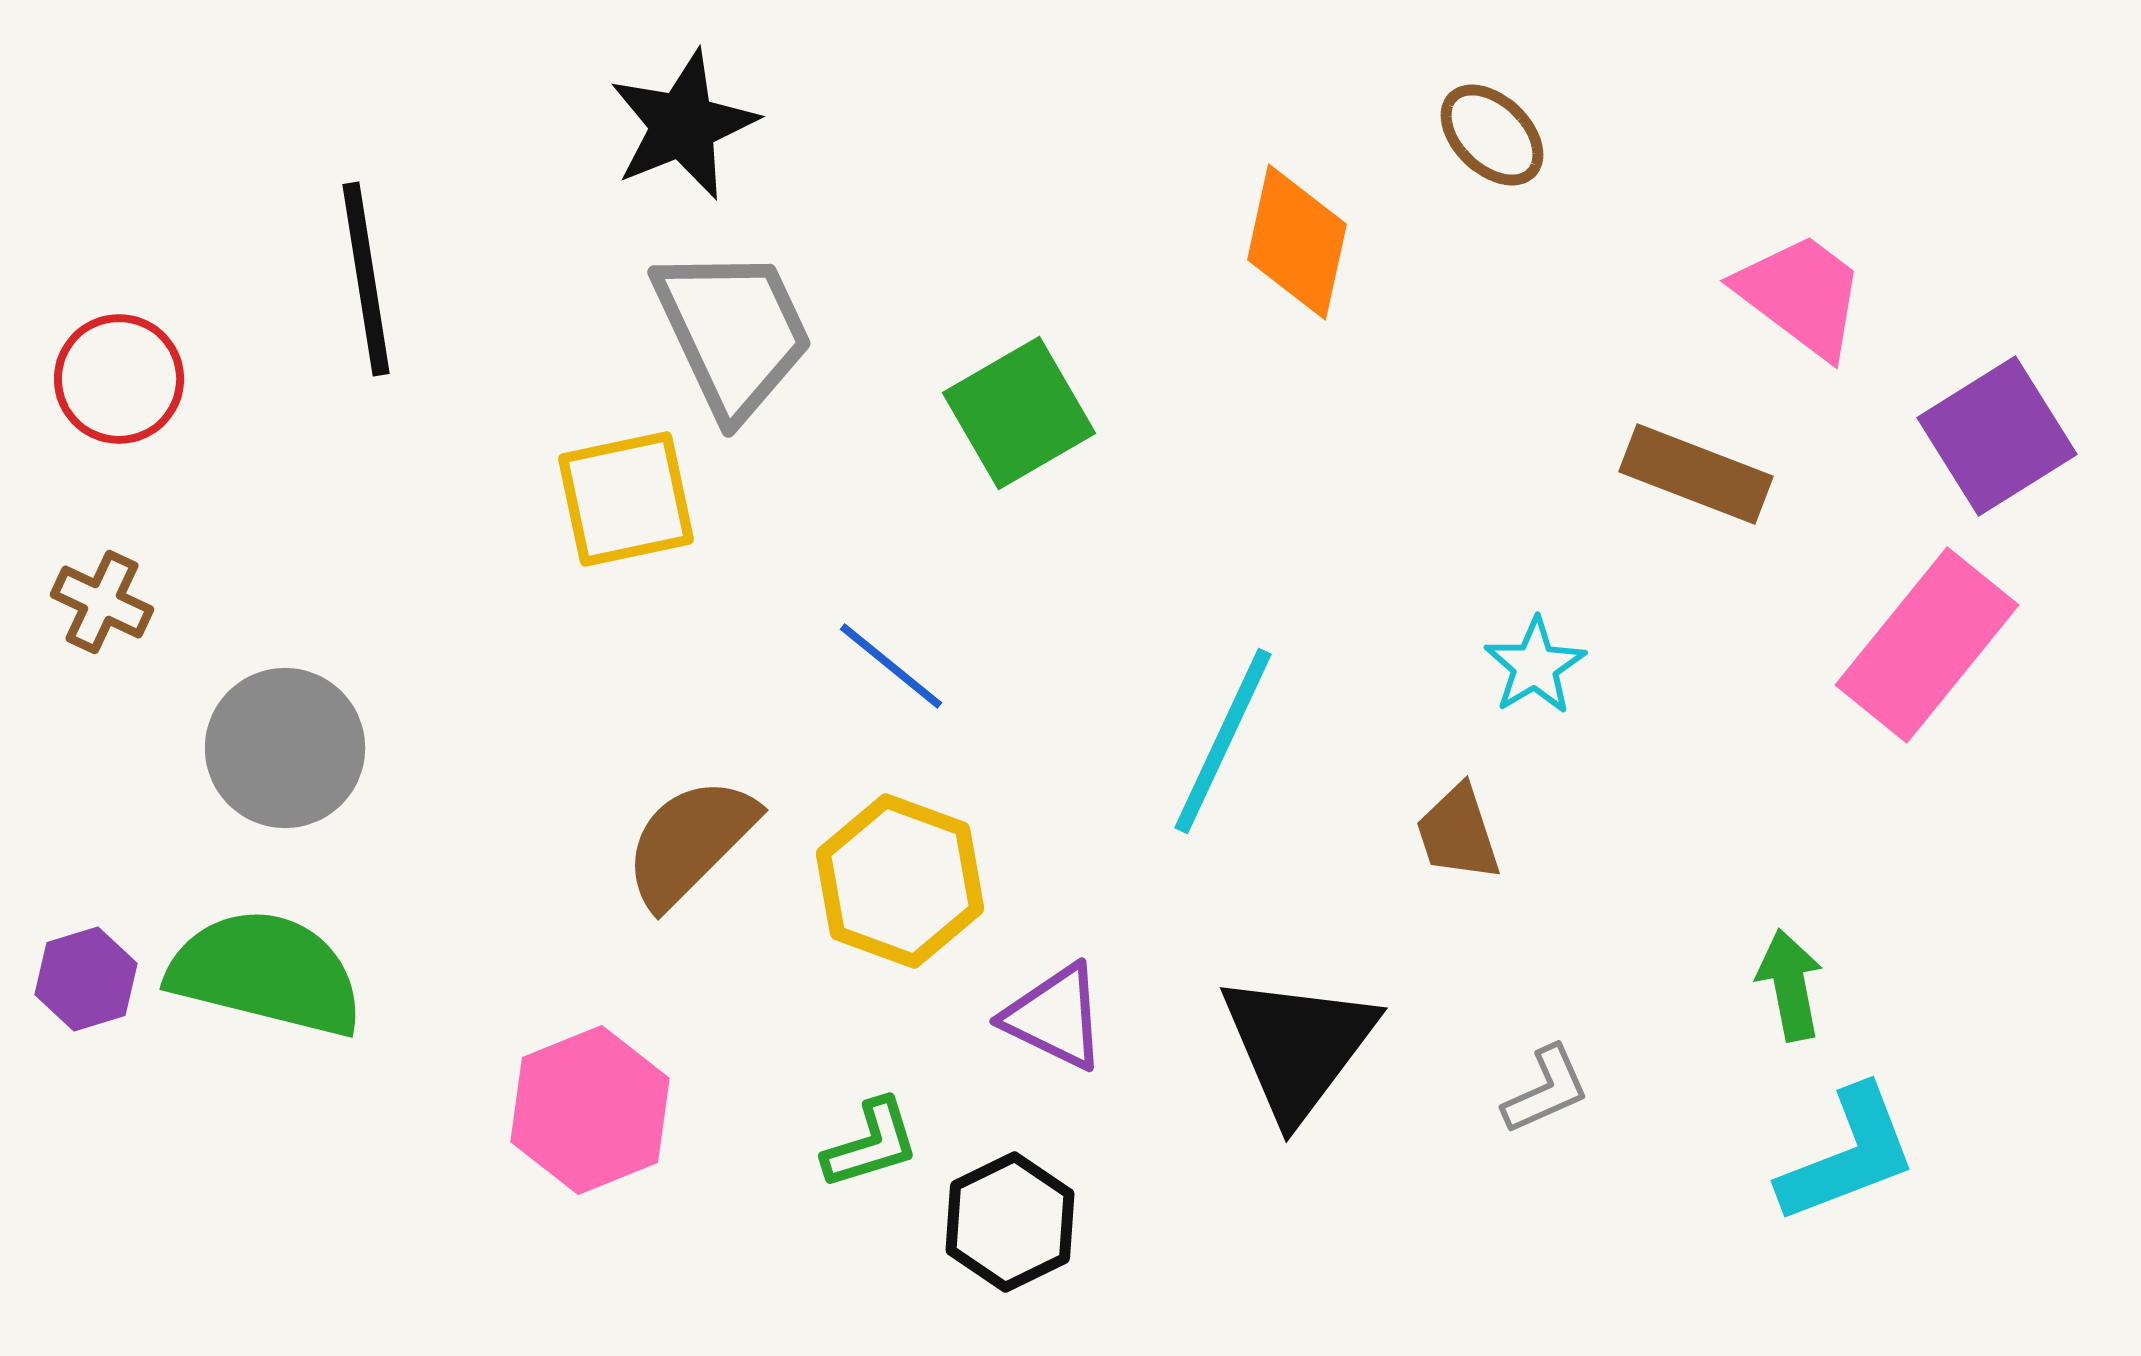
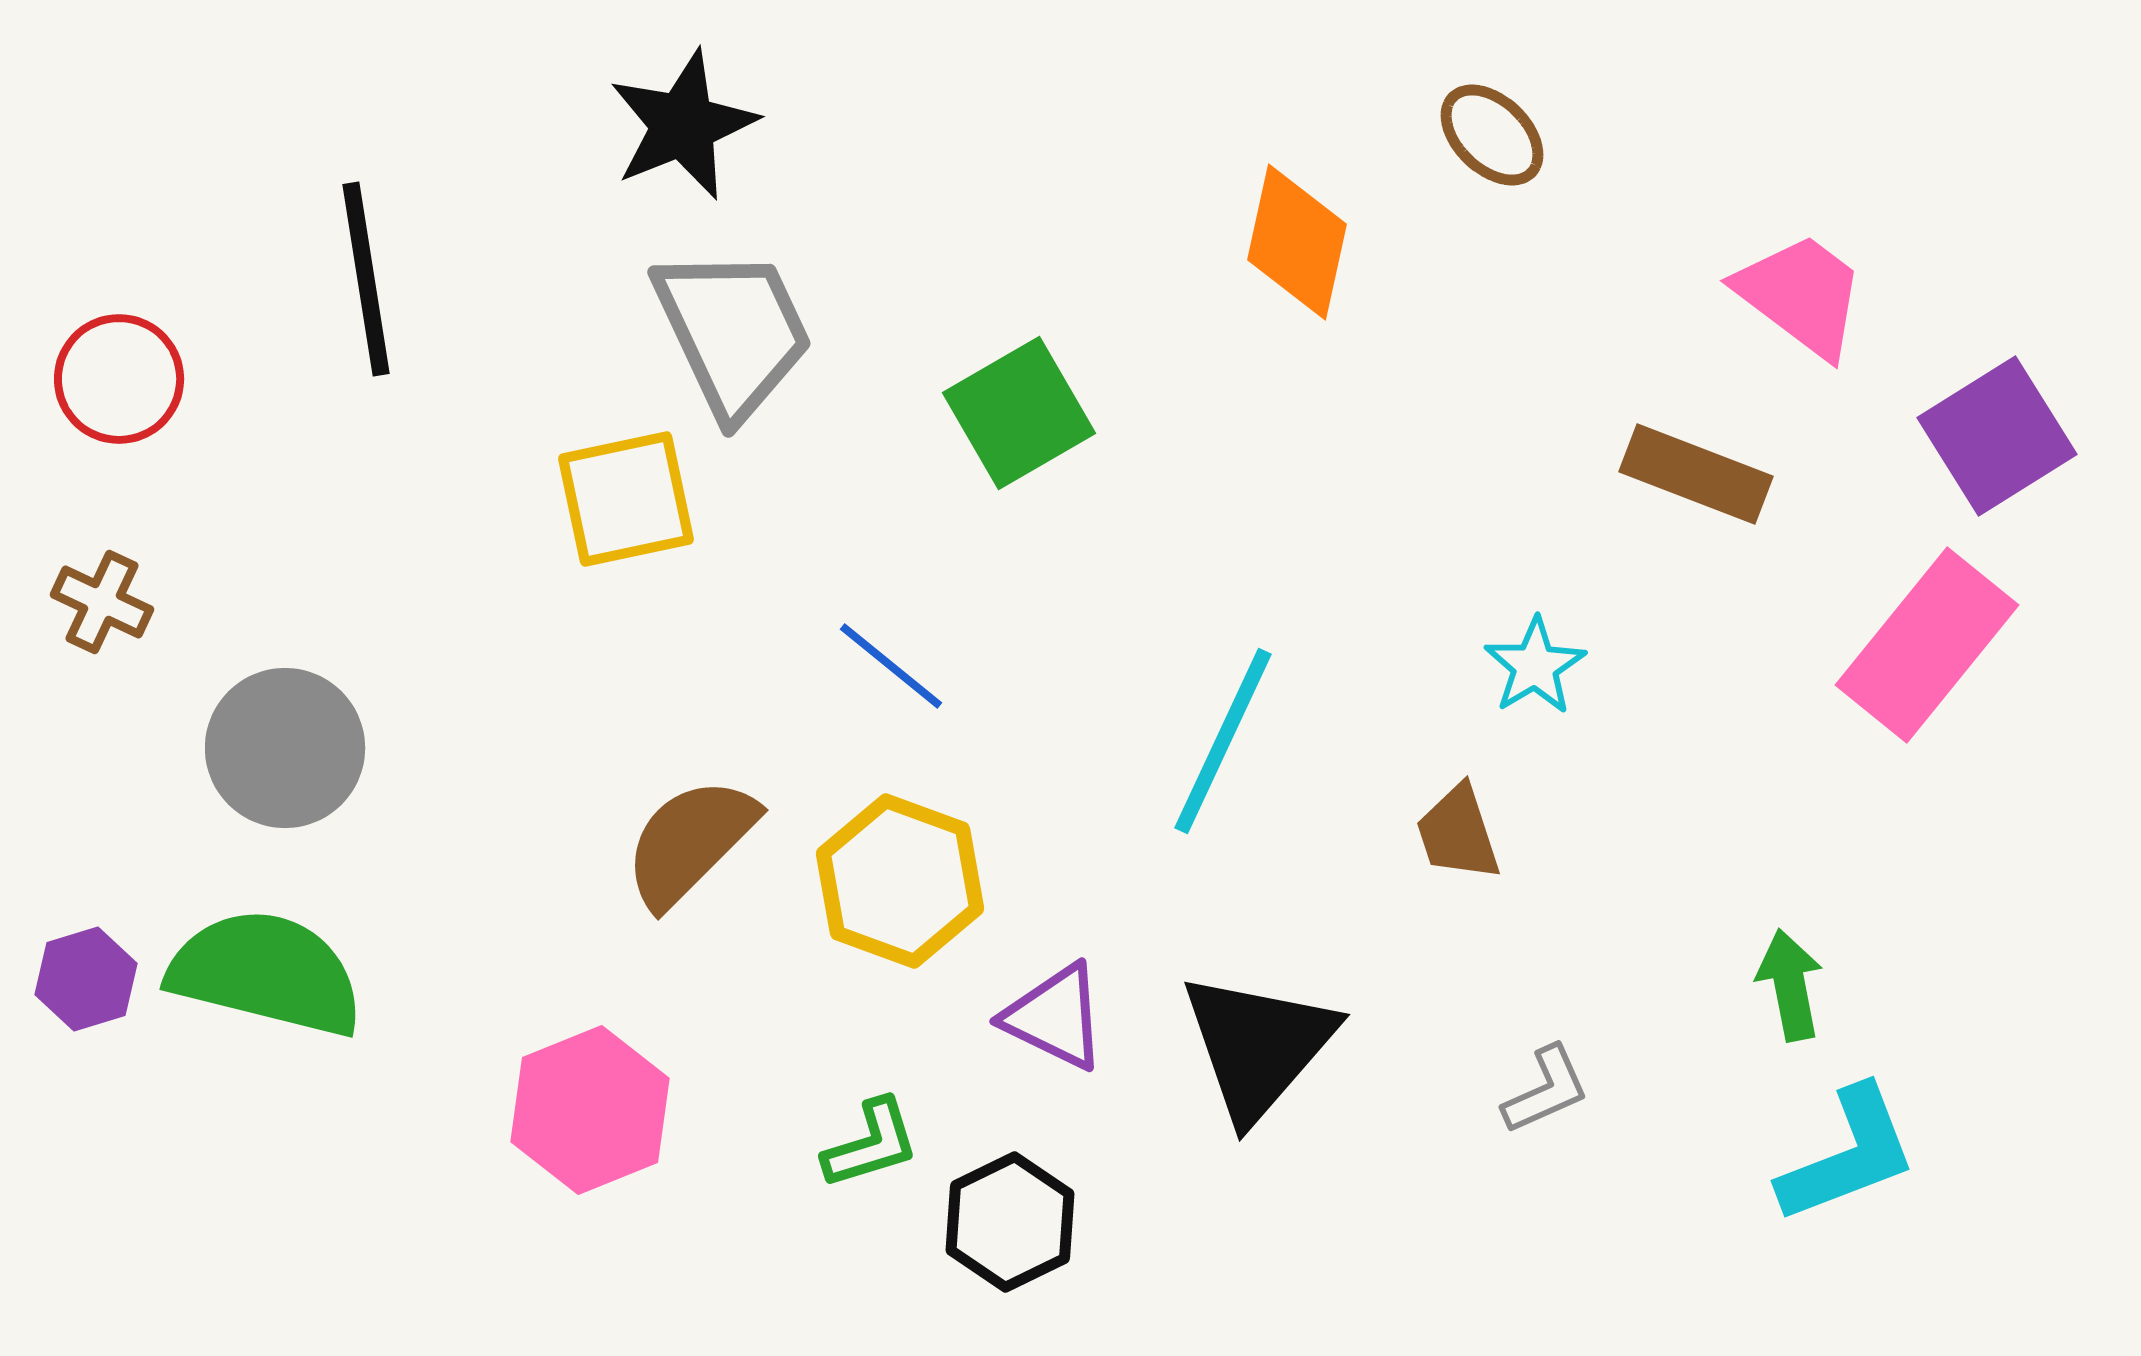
black triangle: moved 40 px left; rotated 4 degrees clockwise
